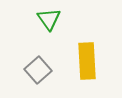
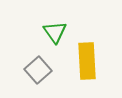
green triangle: moved 6 px right, 13 px down
